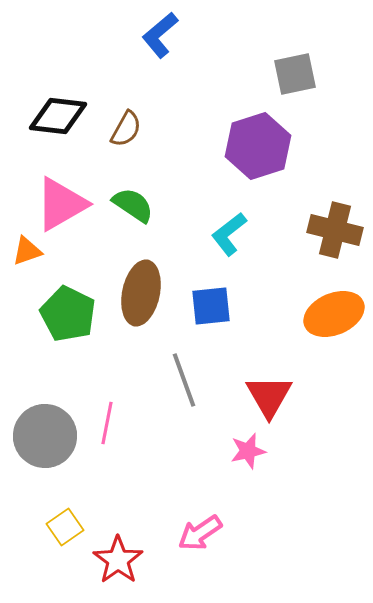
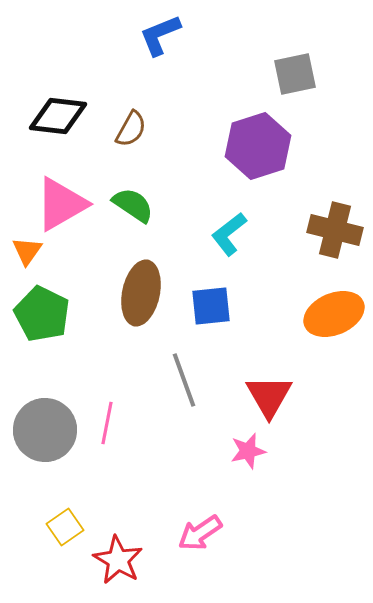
blue L-shape: rotated 18 degrees clockwise
brown semicircle: moved 5 px right
orange triangle: rotated 36 degrees counterclockwise
green pentagon: moved 26 px left
gray circle: moved 6 px up
red star: rotated 6 degrees counterclockwise
